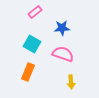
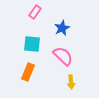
pink rectangle: rotated 16 degrees counterclockwise
blue star: rotated 21 degrees counterclockwise
cyan square: rotated 24 degrees counterclockwise
pink semicircle: moved 2 px down; rotated 25 degrees clockwise
